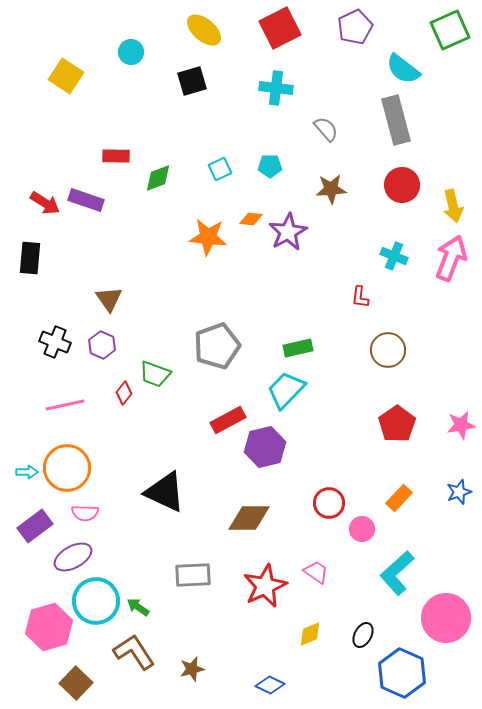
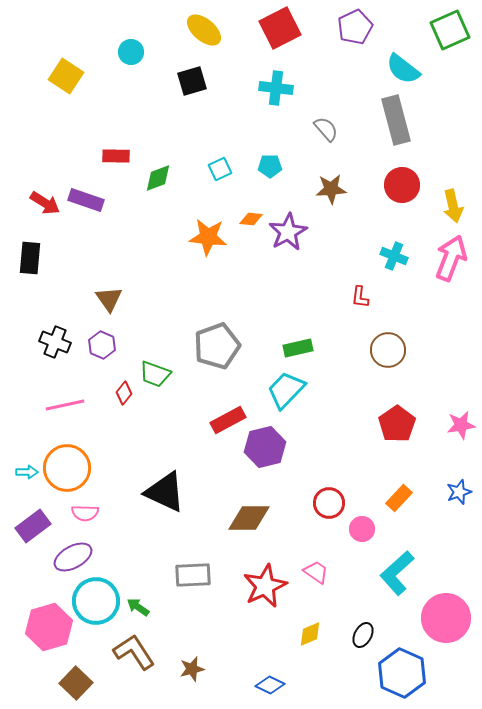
purple rectangle at (35, 526): moved 2 px left
